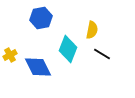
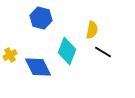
blue hexagon: rotated 25 degrees clockwise
cyan diamond: moved 1 px left, 2 px down
black line: moved 1 px right, 2 px up
